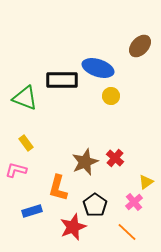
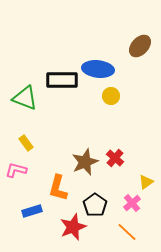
blue ellipse: moved 1 px down; rotated 12 degrees counterclockwise
pink cross: moved 2 px left, 1 px down
